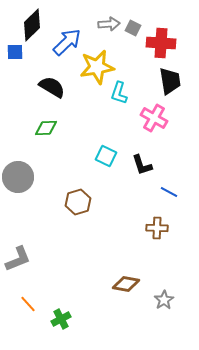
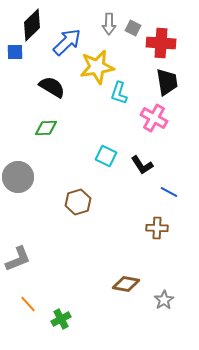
gray arrow: rotated 95 degrees clockwise
black trapezoid: moved 3 px left, 1 px down
black L-shape: rotated 15 degrees counterclockwise
